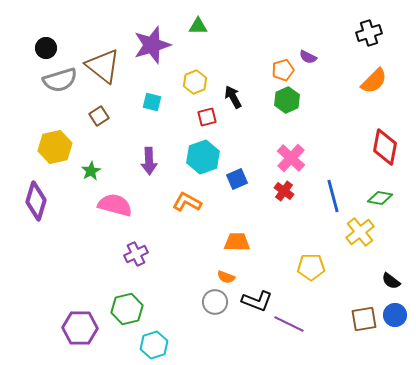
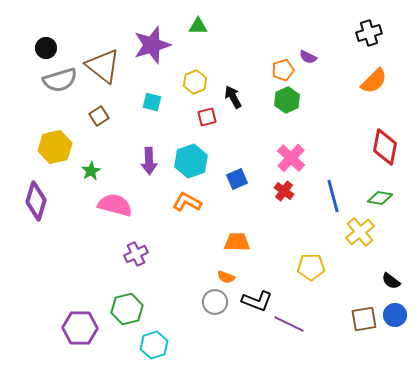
cyan hexagon at (203, 157): moved 12 px left, 4 px down
